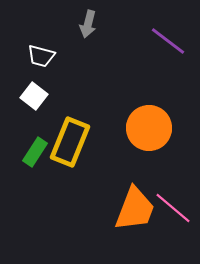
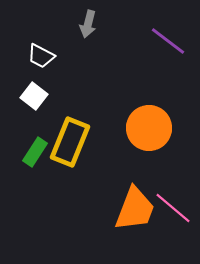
white trapezoid: rotated 12 degrees clockwise
